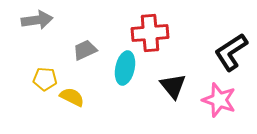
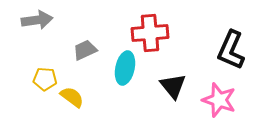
black L-shape: moved 2 px up; rotated 33 degrees counterclockwise
yellow semicircle: rotated 10 degrees clockwise
